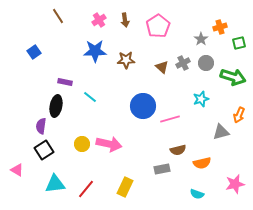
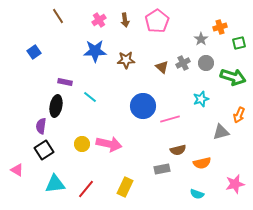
pink pentagon: moved 1 px left, 5 px up
